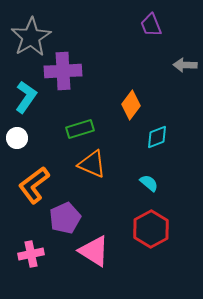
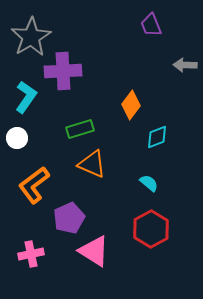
purple pentagon: moved 4 px right
